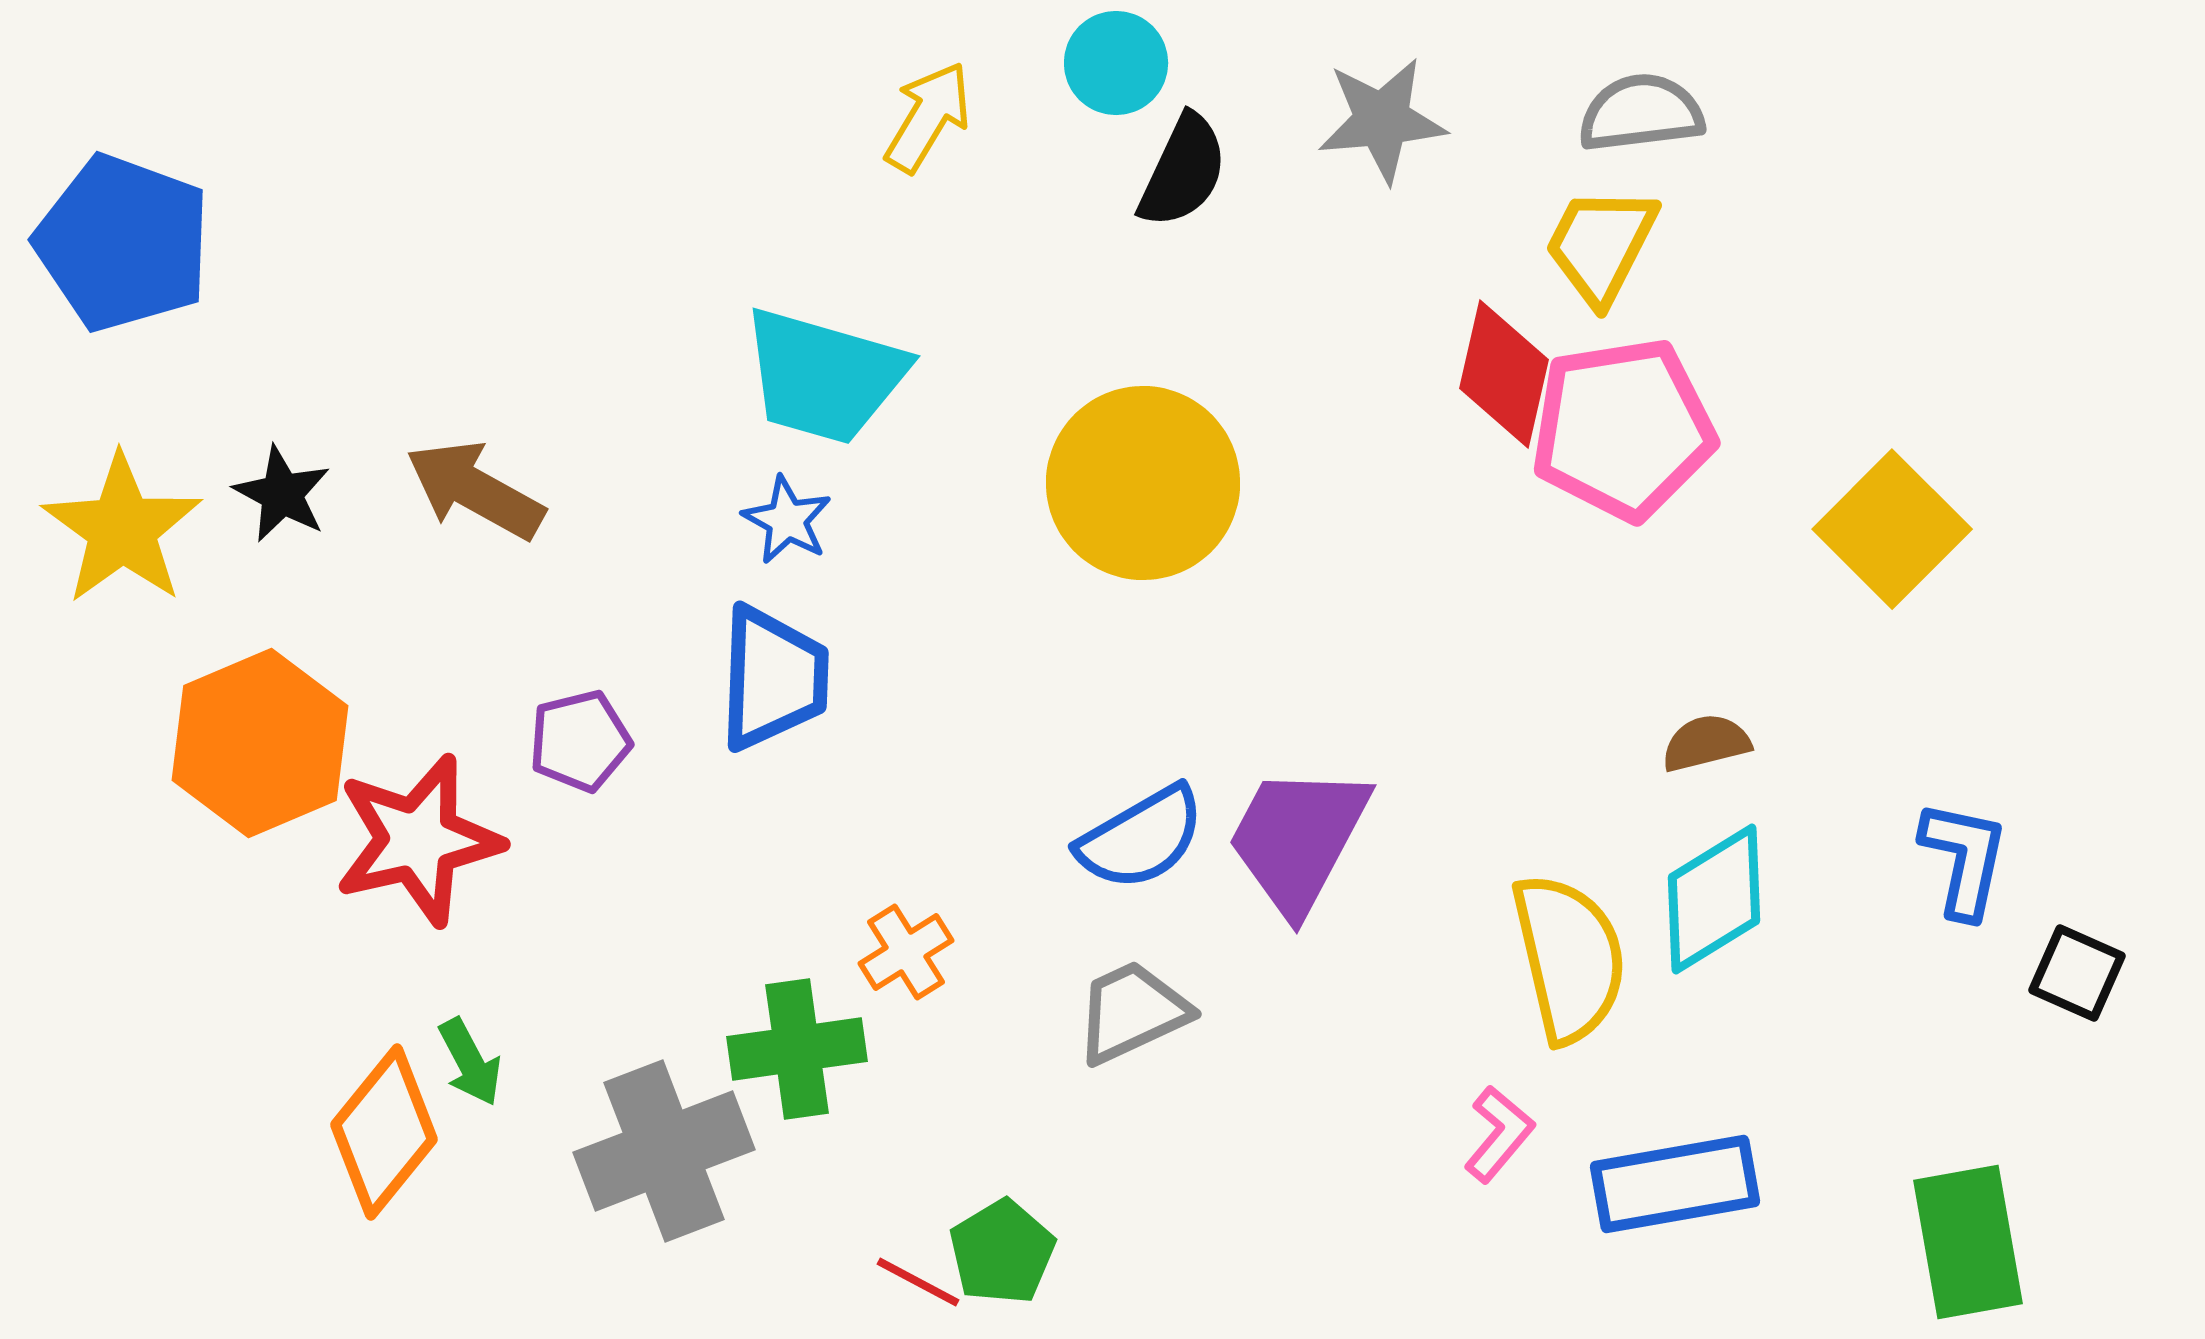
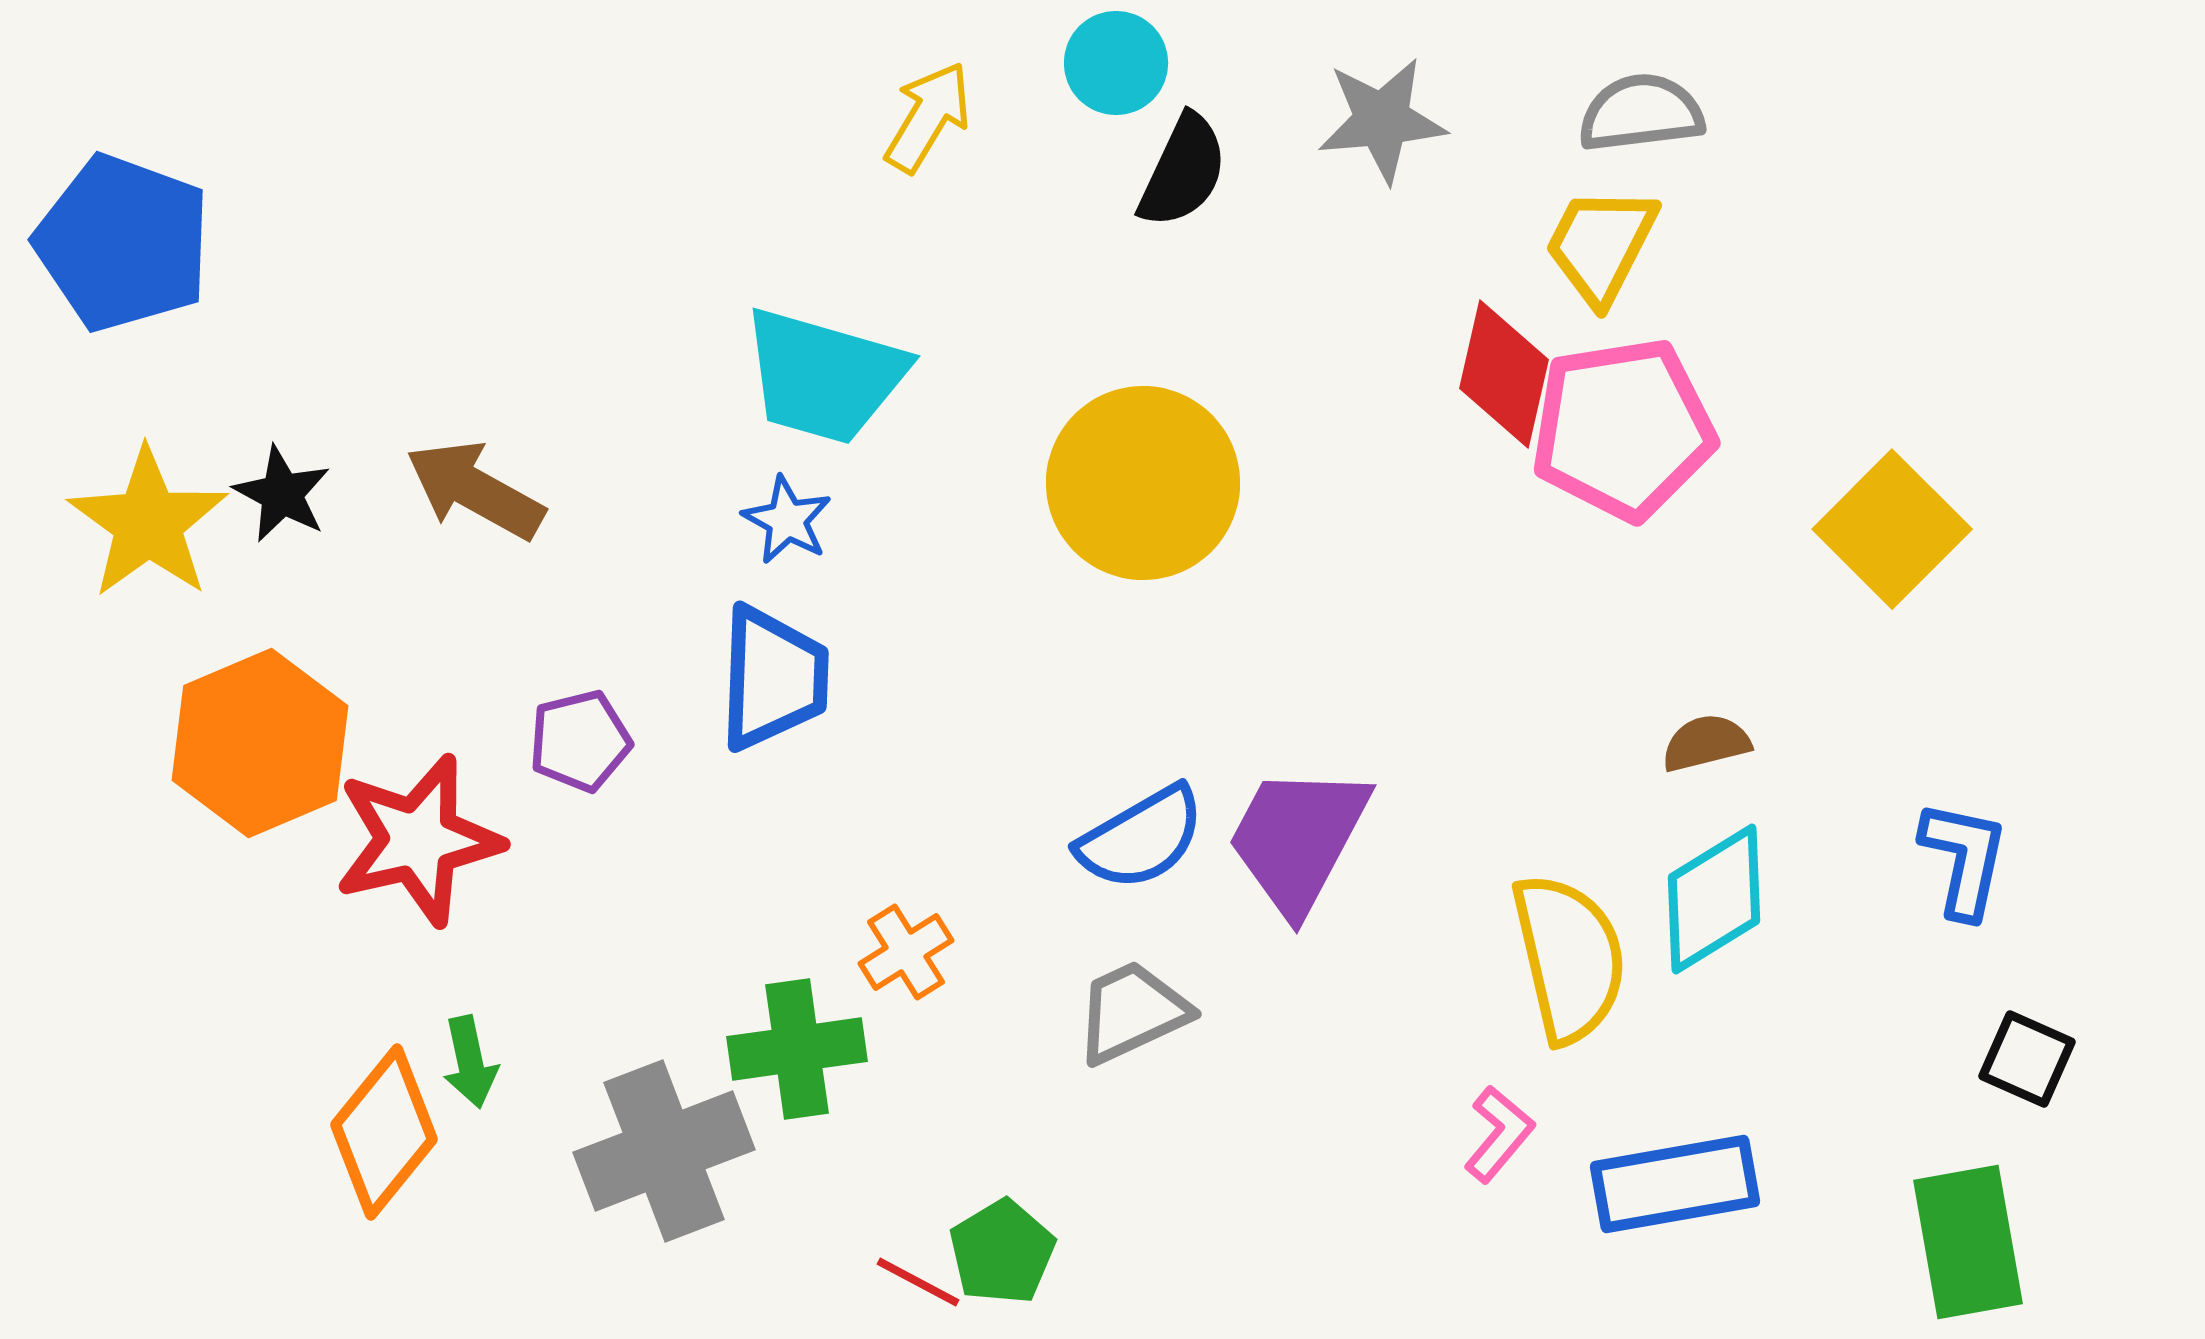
yellow star: moved 26 px right, 6 px up
black square: moved 50 px left, 86 px down
green arrow: rotated 16 degrees clockwise
